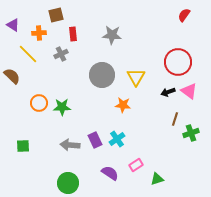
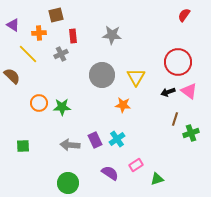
red rectangle: moved 2 px down
